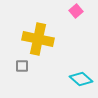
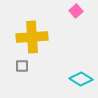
yellow cross: moved 6 px left, 2 px up; rotated 16 degrees counterclockwise
cyan diamond: rotated 10 degrees counterclockwise
